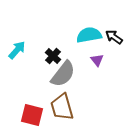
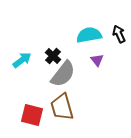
black arrow: moved 5 px right, 3 px up; rotated 30 degrees clockwise
cyan arrow: moved 5 px right, 10 px down; rotated 12 degrees clockwise
